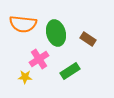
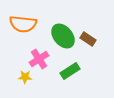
green ellipse: moved 7 px right, 3 px down; rotated 25 degrees counterclockwise
